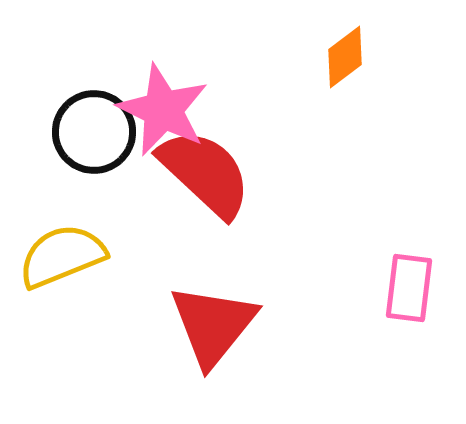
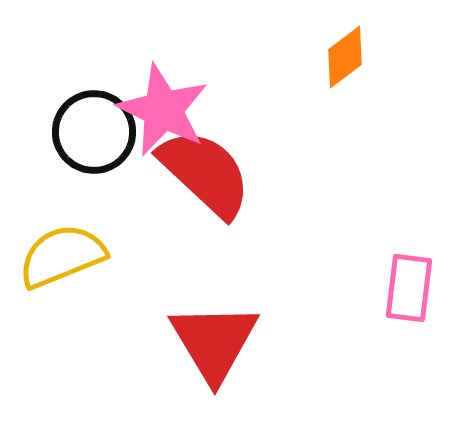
red triangle: moved 1 px right, 17 px down; rotated 10 degrees counterclockwise
